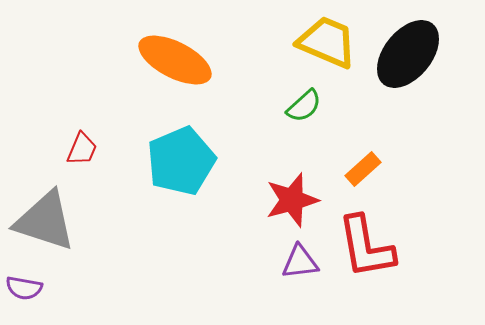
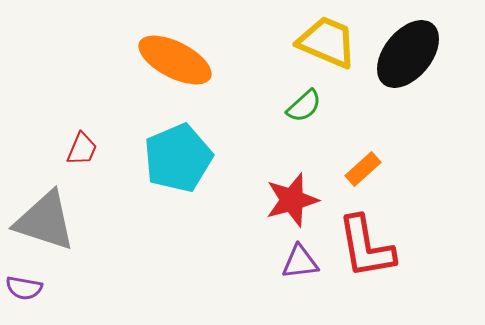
cyan pentagon: moved 3 px left, 3 px up
